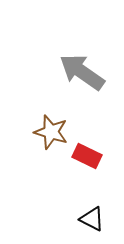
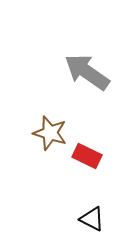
gray arrow: moved 5 px right
brown star: moved 1 px left, 1 px down
